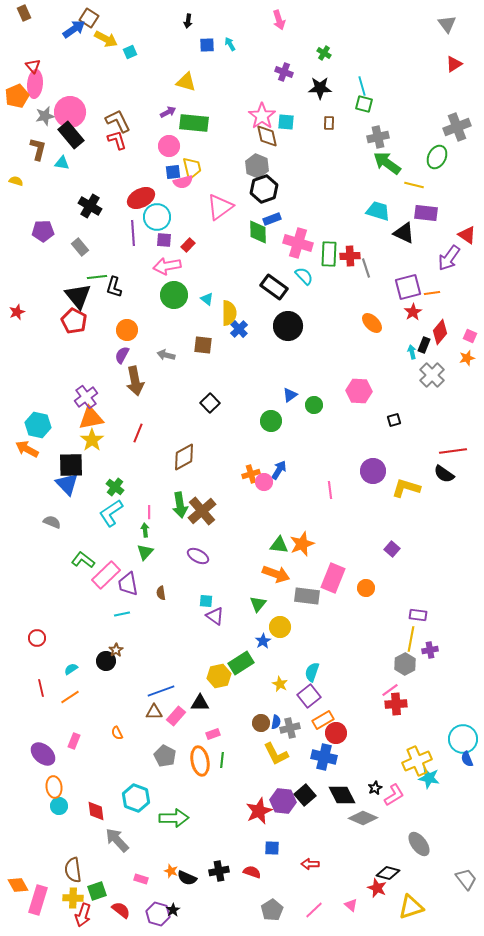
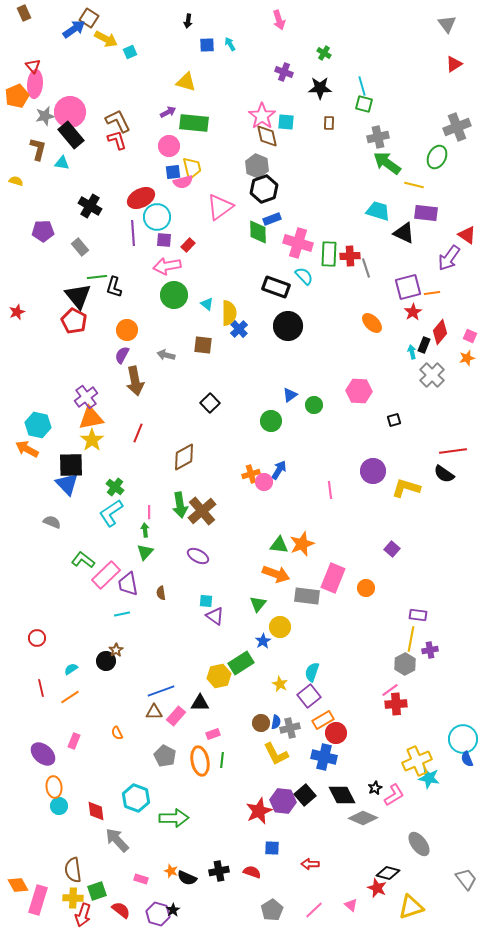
black rectangle at (274, 287): moved 2 px right; rotated 16 degrees counterclockwise
cyan triangle at (207, 299): moved 5 px down
